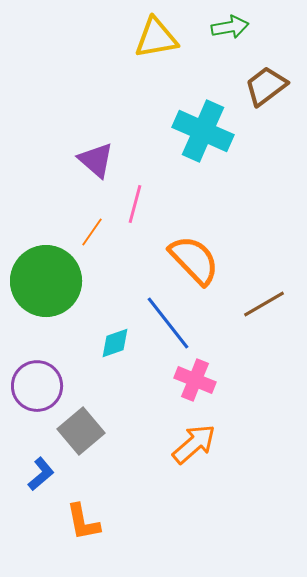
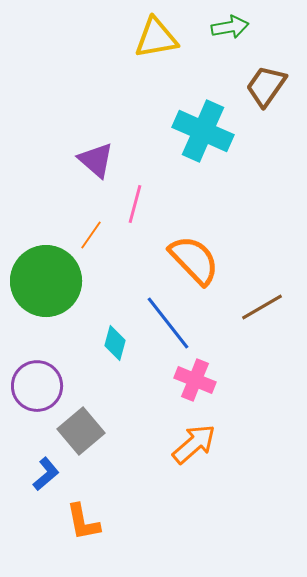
brown trapezoid: rotated 18 degrees counterclockwise
orange line: moved 1 px left, 3 px down
brown line: moved 2 px left, 3 px down
cyan diamond: rotated 56 degrees counterclockwise
blue L-shape: moved 5 px right
